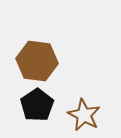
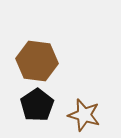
brown star: rotated 12 degrees counterclockwise
